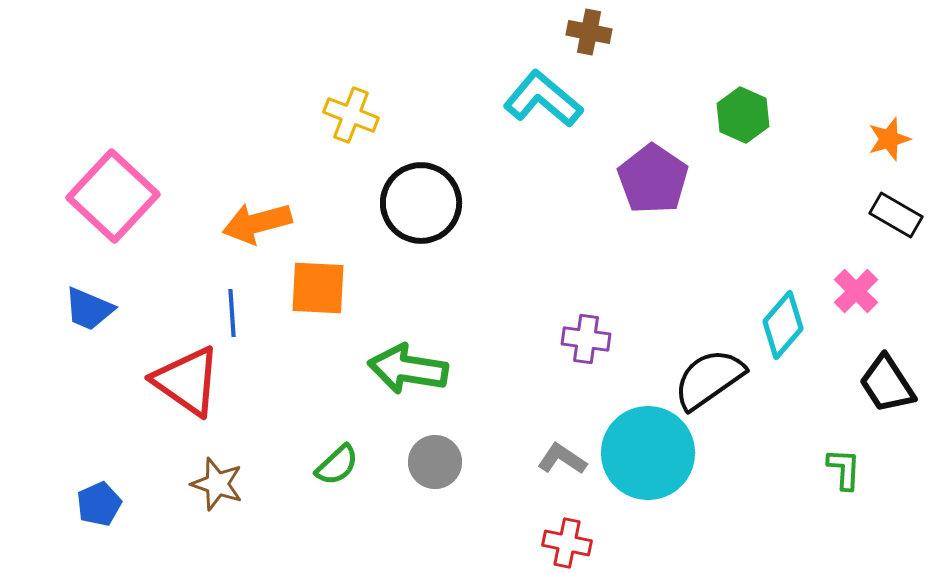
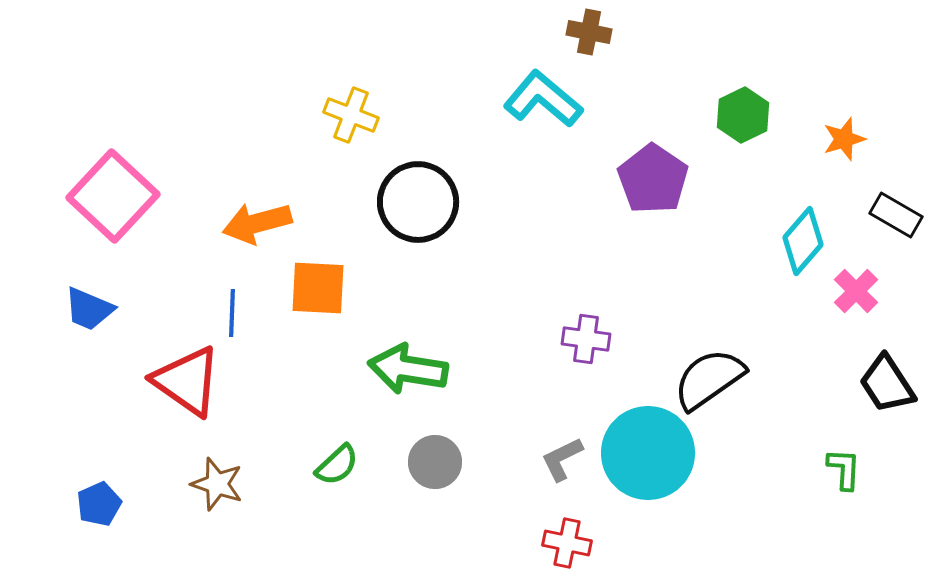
green hexagon: rotated 10 degrees clockwise
orange star: moved 45 px left
black circle: moved 3 px left, 1 px up
blue line: rotated 6 degrees clockwise
cyan diamond: moved 20 px right, 84 px up
gray L-shape: rotated 60 degrees counterclockwise
